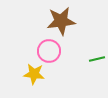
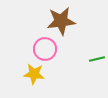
pink circle: moved 4 px left, 2 px up
